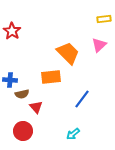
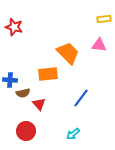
red star: moved 2 px right, 4 px up; rotated 18 degrees counterclockwise
pink triangle: rotated 49 degrees clockwise
orange rectangle: moved 3 px left, 3 px up
brown semicircle: moved 1 px right, 1 px up
blue line: moved 1 px left, 1 px up
red triangle: moved 3 px right, 3 px up
red circle: moved 3 px right
